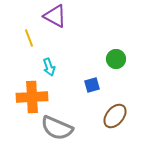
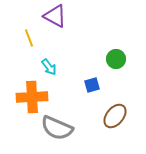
cyan arrow: rotated 18 degrees counterclockwise
